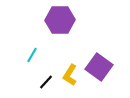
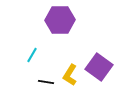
black line: rotated 56 degrees clockwise
